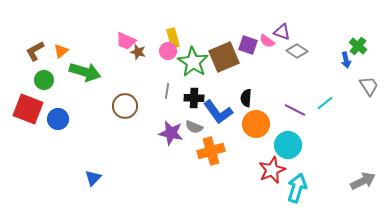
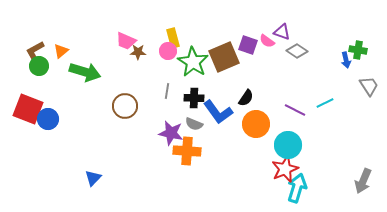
green cross: moved 4 px down; rotated 30 degrees counterclockwise
brown star: rotated 14 degrees counterclockwise
green circle: moved 5 px left, 14 px up
black semicircle: rotated 150 degrees counterclockwise
cyan line: rotated 12 degrees clockwise
blue circle: moved 10 px left
gray semicircle: moved 3 px up
orange cross: moved 24 px left; rotated 20 degrees clockwise
red star: moved 13 px right, 1 px up
gray arrow: rotated 140 degrees clockwise
